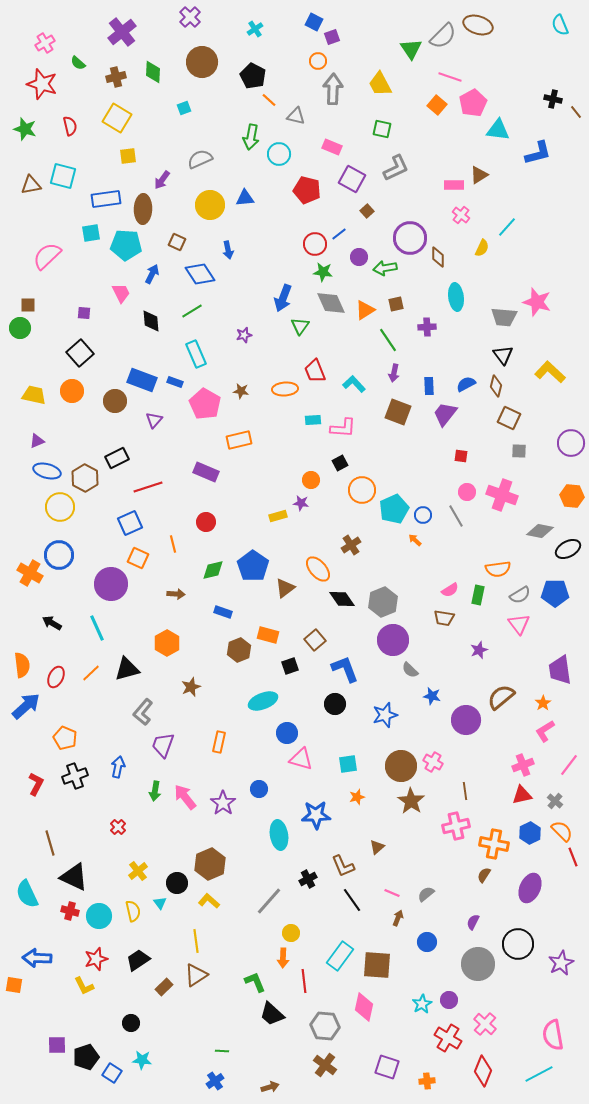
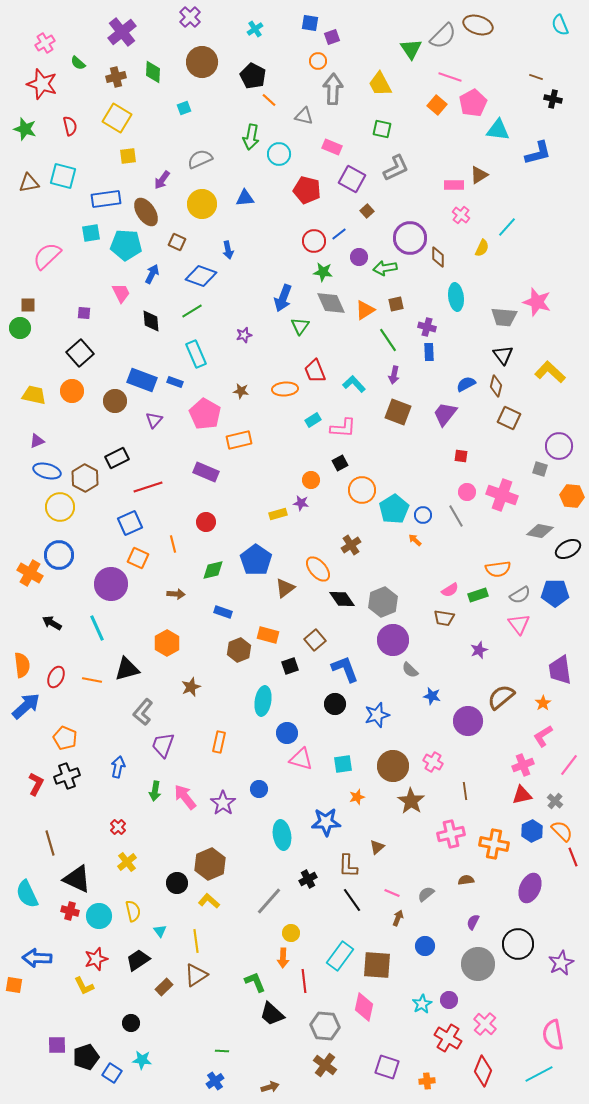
blue square at (314, 22): moved 4 px left, 1 px down; rotated 18 degrees counterclockwise
brown line at (576, 112): moved 40 px left, 35 px up; rotated 32 degrees counterclockwise
gray triangle at (296, 116): moved 8 px right
brown triangle at (31, 185): moved 2 px left, 2 px up
yellow circle at (210, 205): moved 8 px left, 1 px up
brown ellipse at (143, 209): moved 3 px right, 3 px down; rotated 36 degrees counterclockwise
red circle at (315, 244): moved 1 px left, 3 px up
blue diamond at (200, 274): moved 1 px right, 2 px down; rotated 36 degrees counterclockwise
purple cross at (427, 327): rotated 18 degrees clockwise
purple arrow at (394, 373): moved 2 px down
blue rectangle at (429, 386): moved 34 px up
pink pentagon at (205, 404): moved 10 px down
cyan rectangle at (313, 420): rotated 28 degrees counterclockwise
purple circle at (571, 443): moved 12 px left, 3 px down
gray square at (519, 451): moved 21 px right, 18 px down; rotated 14 degrees clockwise
cyan pentagon at (394, 509): rotated 8 degrees counterclockwise
yellow rectangle at (278, 516): moved 2 px up
blue pentagon at (253, 566): moved 3 px right, 6 px up
green rectangle at (478, 595): rotated 60 degrees clockwise
orange line at (91, 673): moved 1 px right, 7 px down; rotated 54 degrees clockwise
cyan ellipse at (263, 701): rotated 60 degrees counterclockwise
blue star at (385, 715): moved 8 px left
purple circle at (466, 720): moved 2 px right, 1 px down
pink L-shape at (545, 731): moved 2 px left, 5 px down
cyan square at (348, 764): moved 5 px left
brown circle at (401, 766): moved 8 px left
black cross at (75, 776): moved 8 px left
blue star at (316, 815): moved 10 px right, 7 px down
pink cross at (456, 826): moved 5 px left, 8 px down
blue hexagon at (530, 833): moved 2 px right, 2 px up
cyan ellipse at (279, 835): moved 3 px right
brown L-shape at (343, 866): moved 5 px right; rotated 25 degrees clockwise
yellow cross at (138, 871): moved 11 px left, 9 px up
brown semicircle at (484, 875): moved 18 px left, 5 px down; rotated 49 degrees clockwise
black triangle at (74, 877): moved 3 px right, 2 px down
cyan triangle at (160, 903): moved 28 px down
blue circle at (427, 942): moved 2 px left, 4 px down
